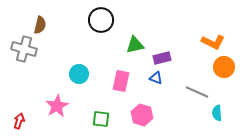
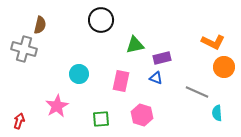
green square: rotated 12 degrees counterclockwise
